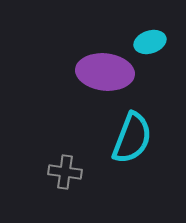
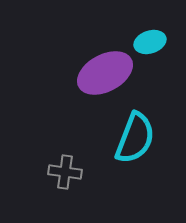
purple ellipse: moved 1 px down; rotated 34 degrees counterclockwise
cyan semicircle: moved 3 px right
